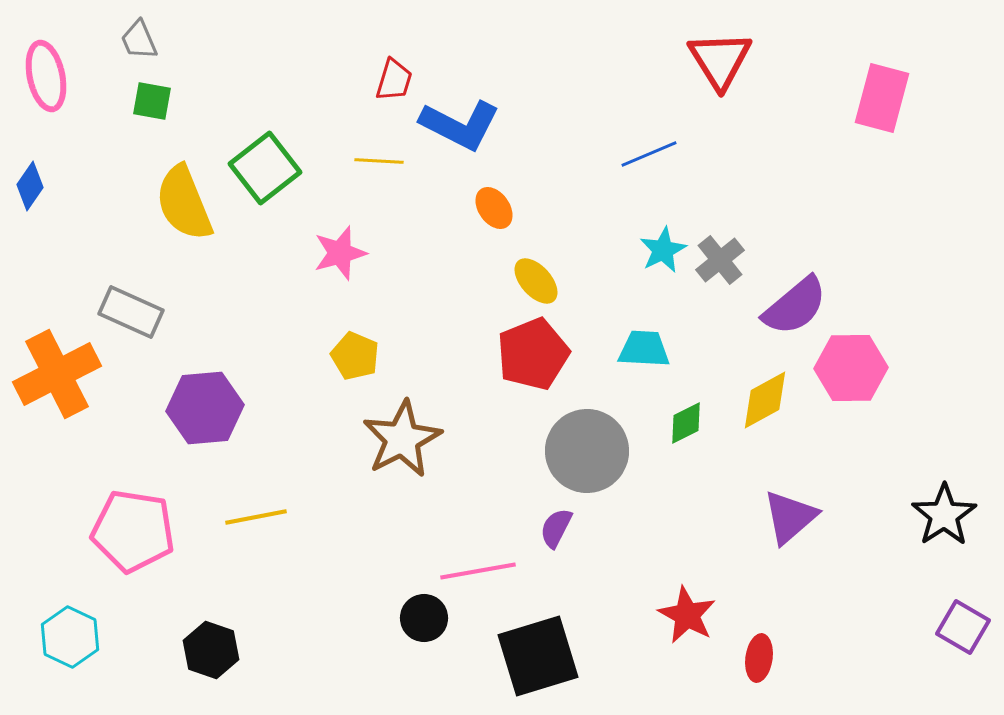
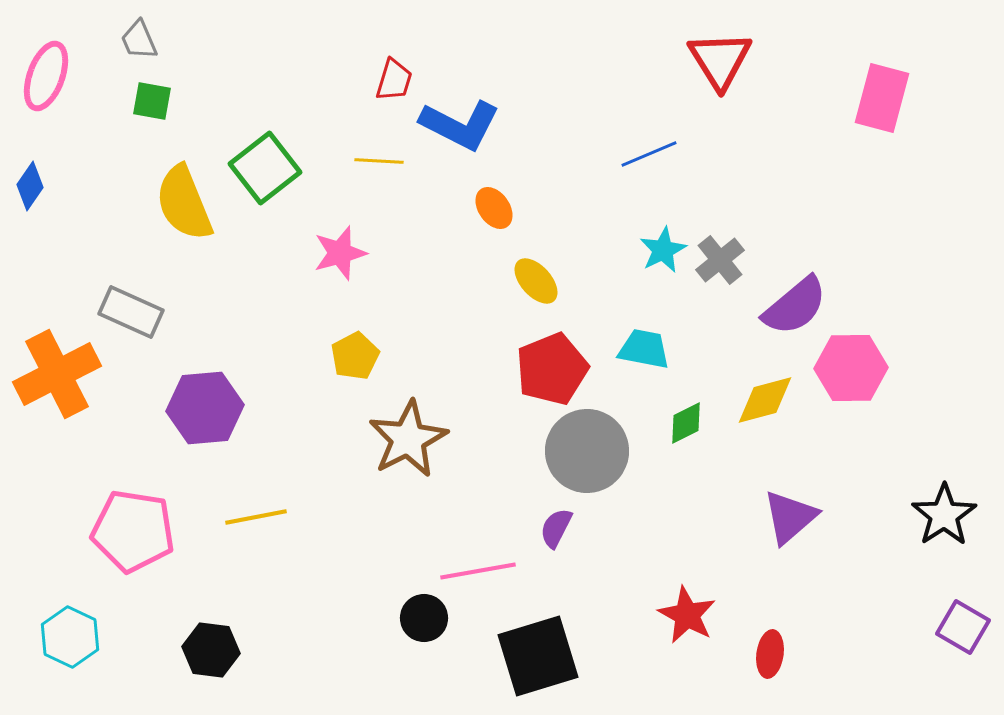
pink ellipse at (46, 76): rotated 32 degrees clockwise
cyan trapezoid at (644, 349): rotated 8 degrees clockwise
red pentagon at (533, 354): moved 19 px right, 15 px down
yellow pentagon at (355, 356): rotated 21 degrees clockwise
yellow diamond at (765, 400): rotated 14 degrees clockwise
brown star at (402, 439): moved 6 px right
black hexagon at (211, 650): rotated 12 degrees counterclockwise
red ellipse at (759, 658): moved 11 px right, 4 px up
